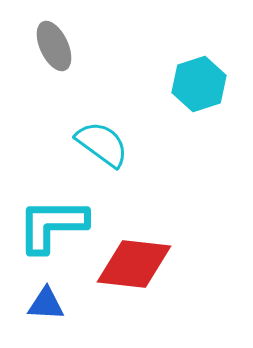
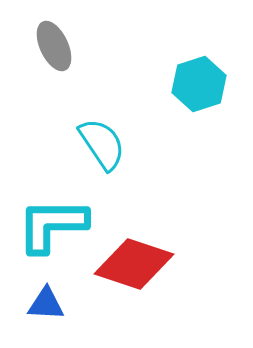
cyan semicircle: rotated 20 degrees clockwise
red diamond: rotated 12 degrees clockwise
